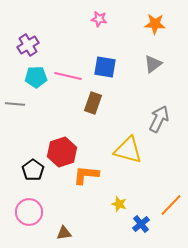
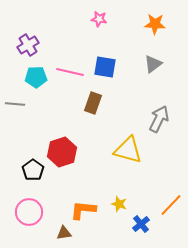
pink line: moved 2 px right, 4 px up
orange L-shape: moved 3 px left, 35 px down
